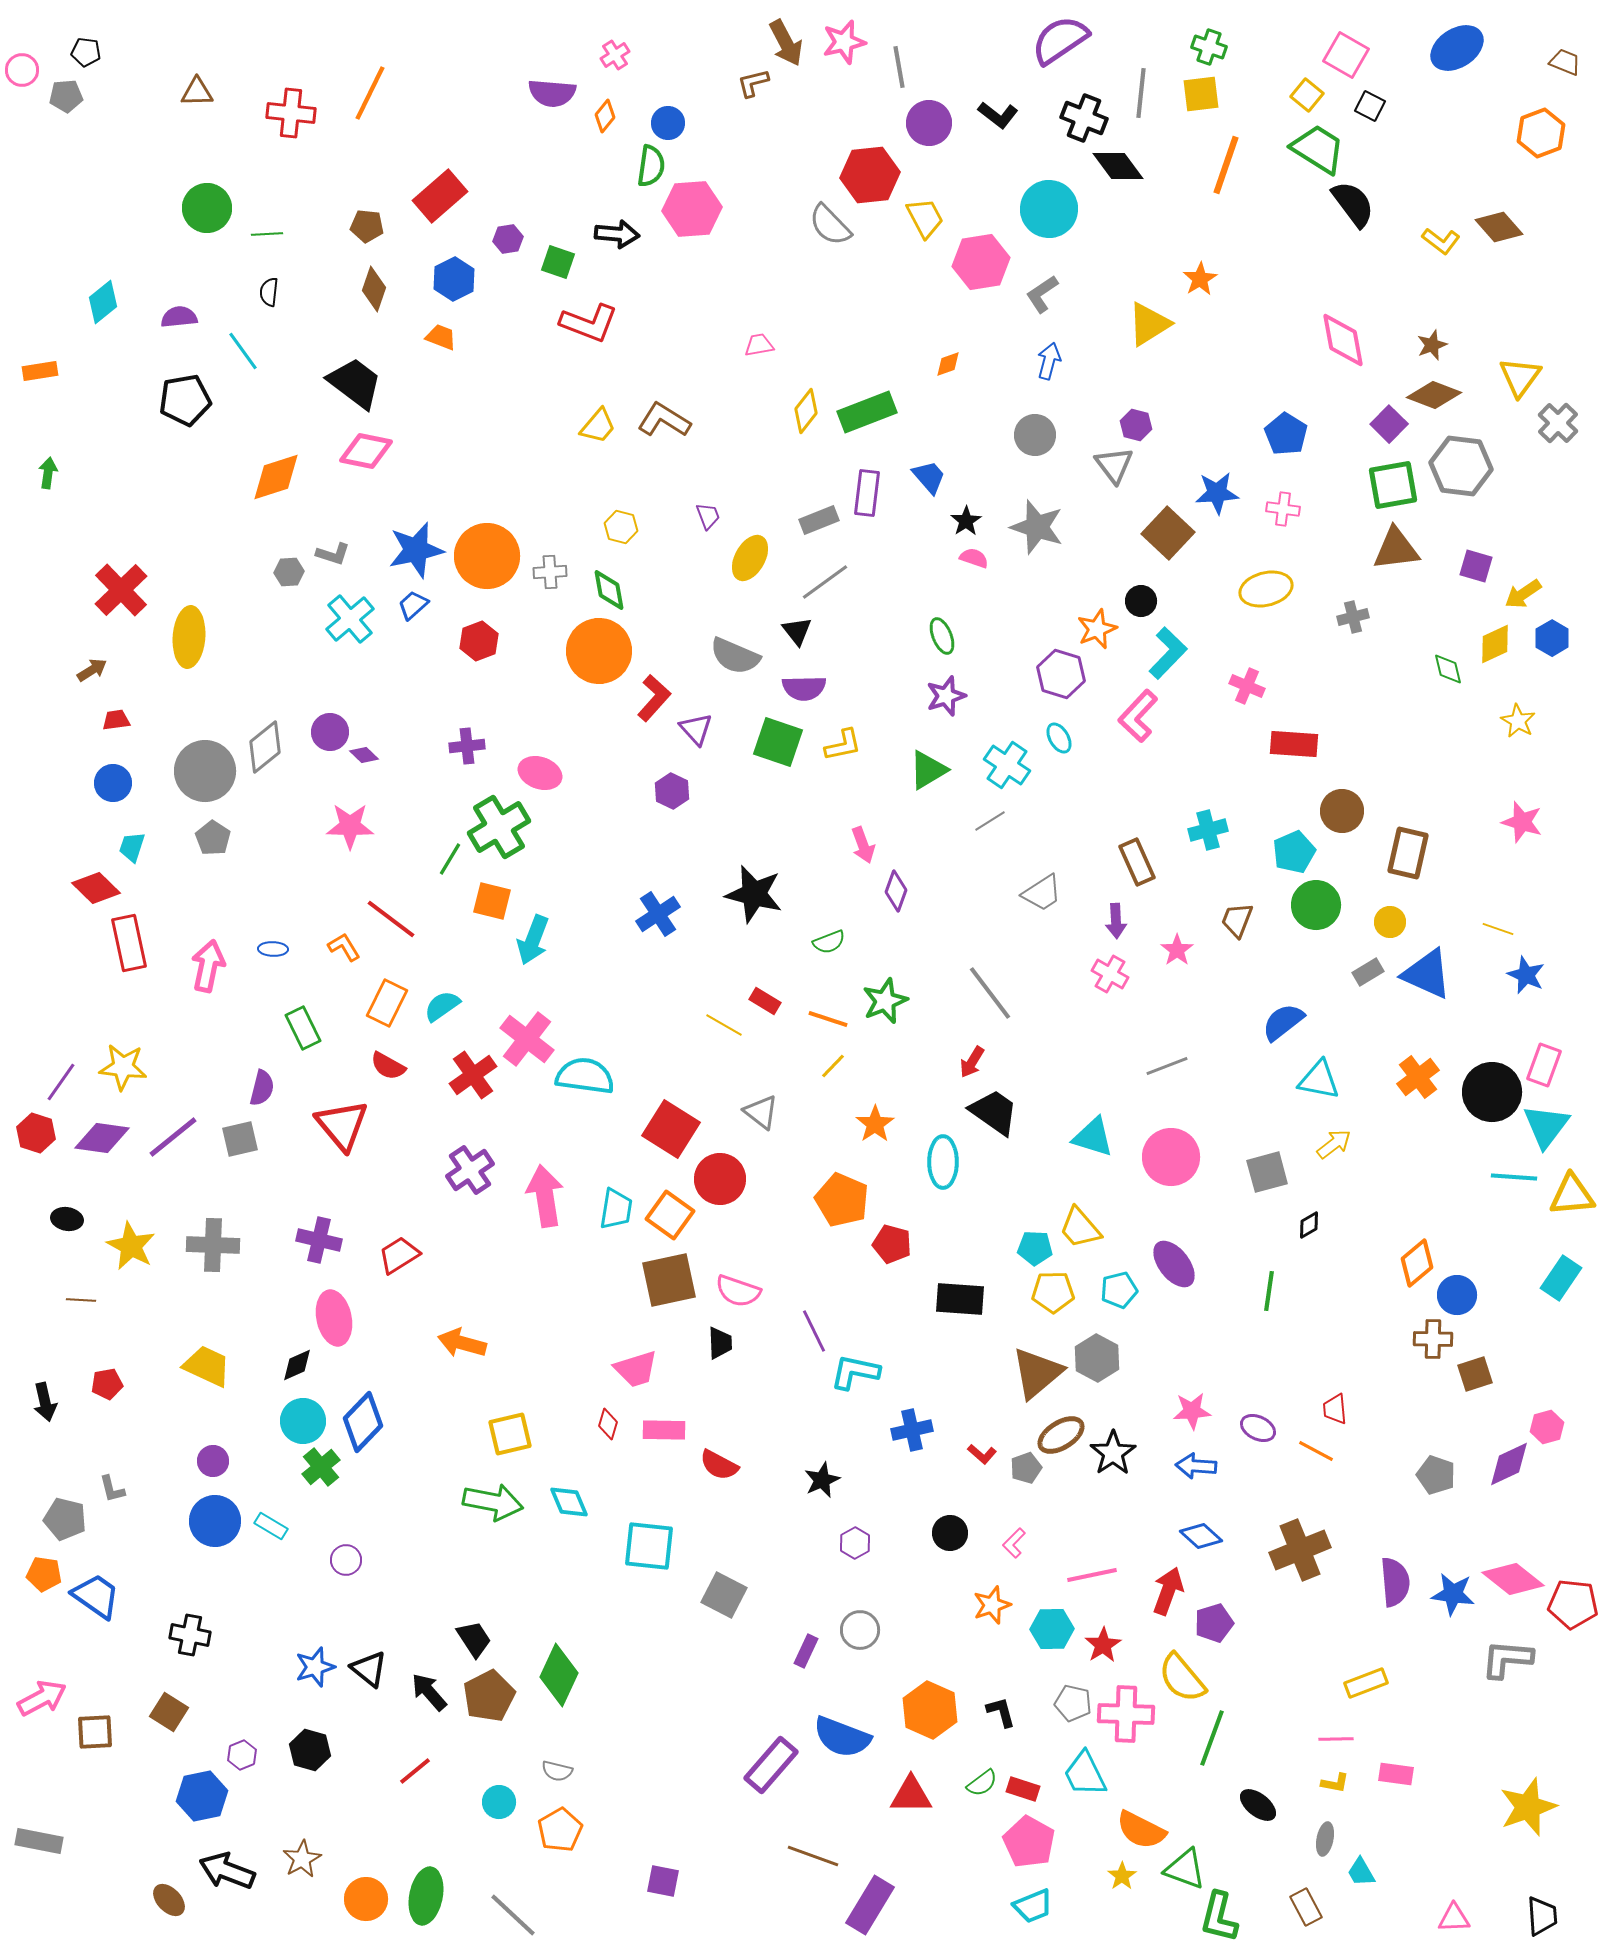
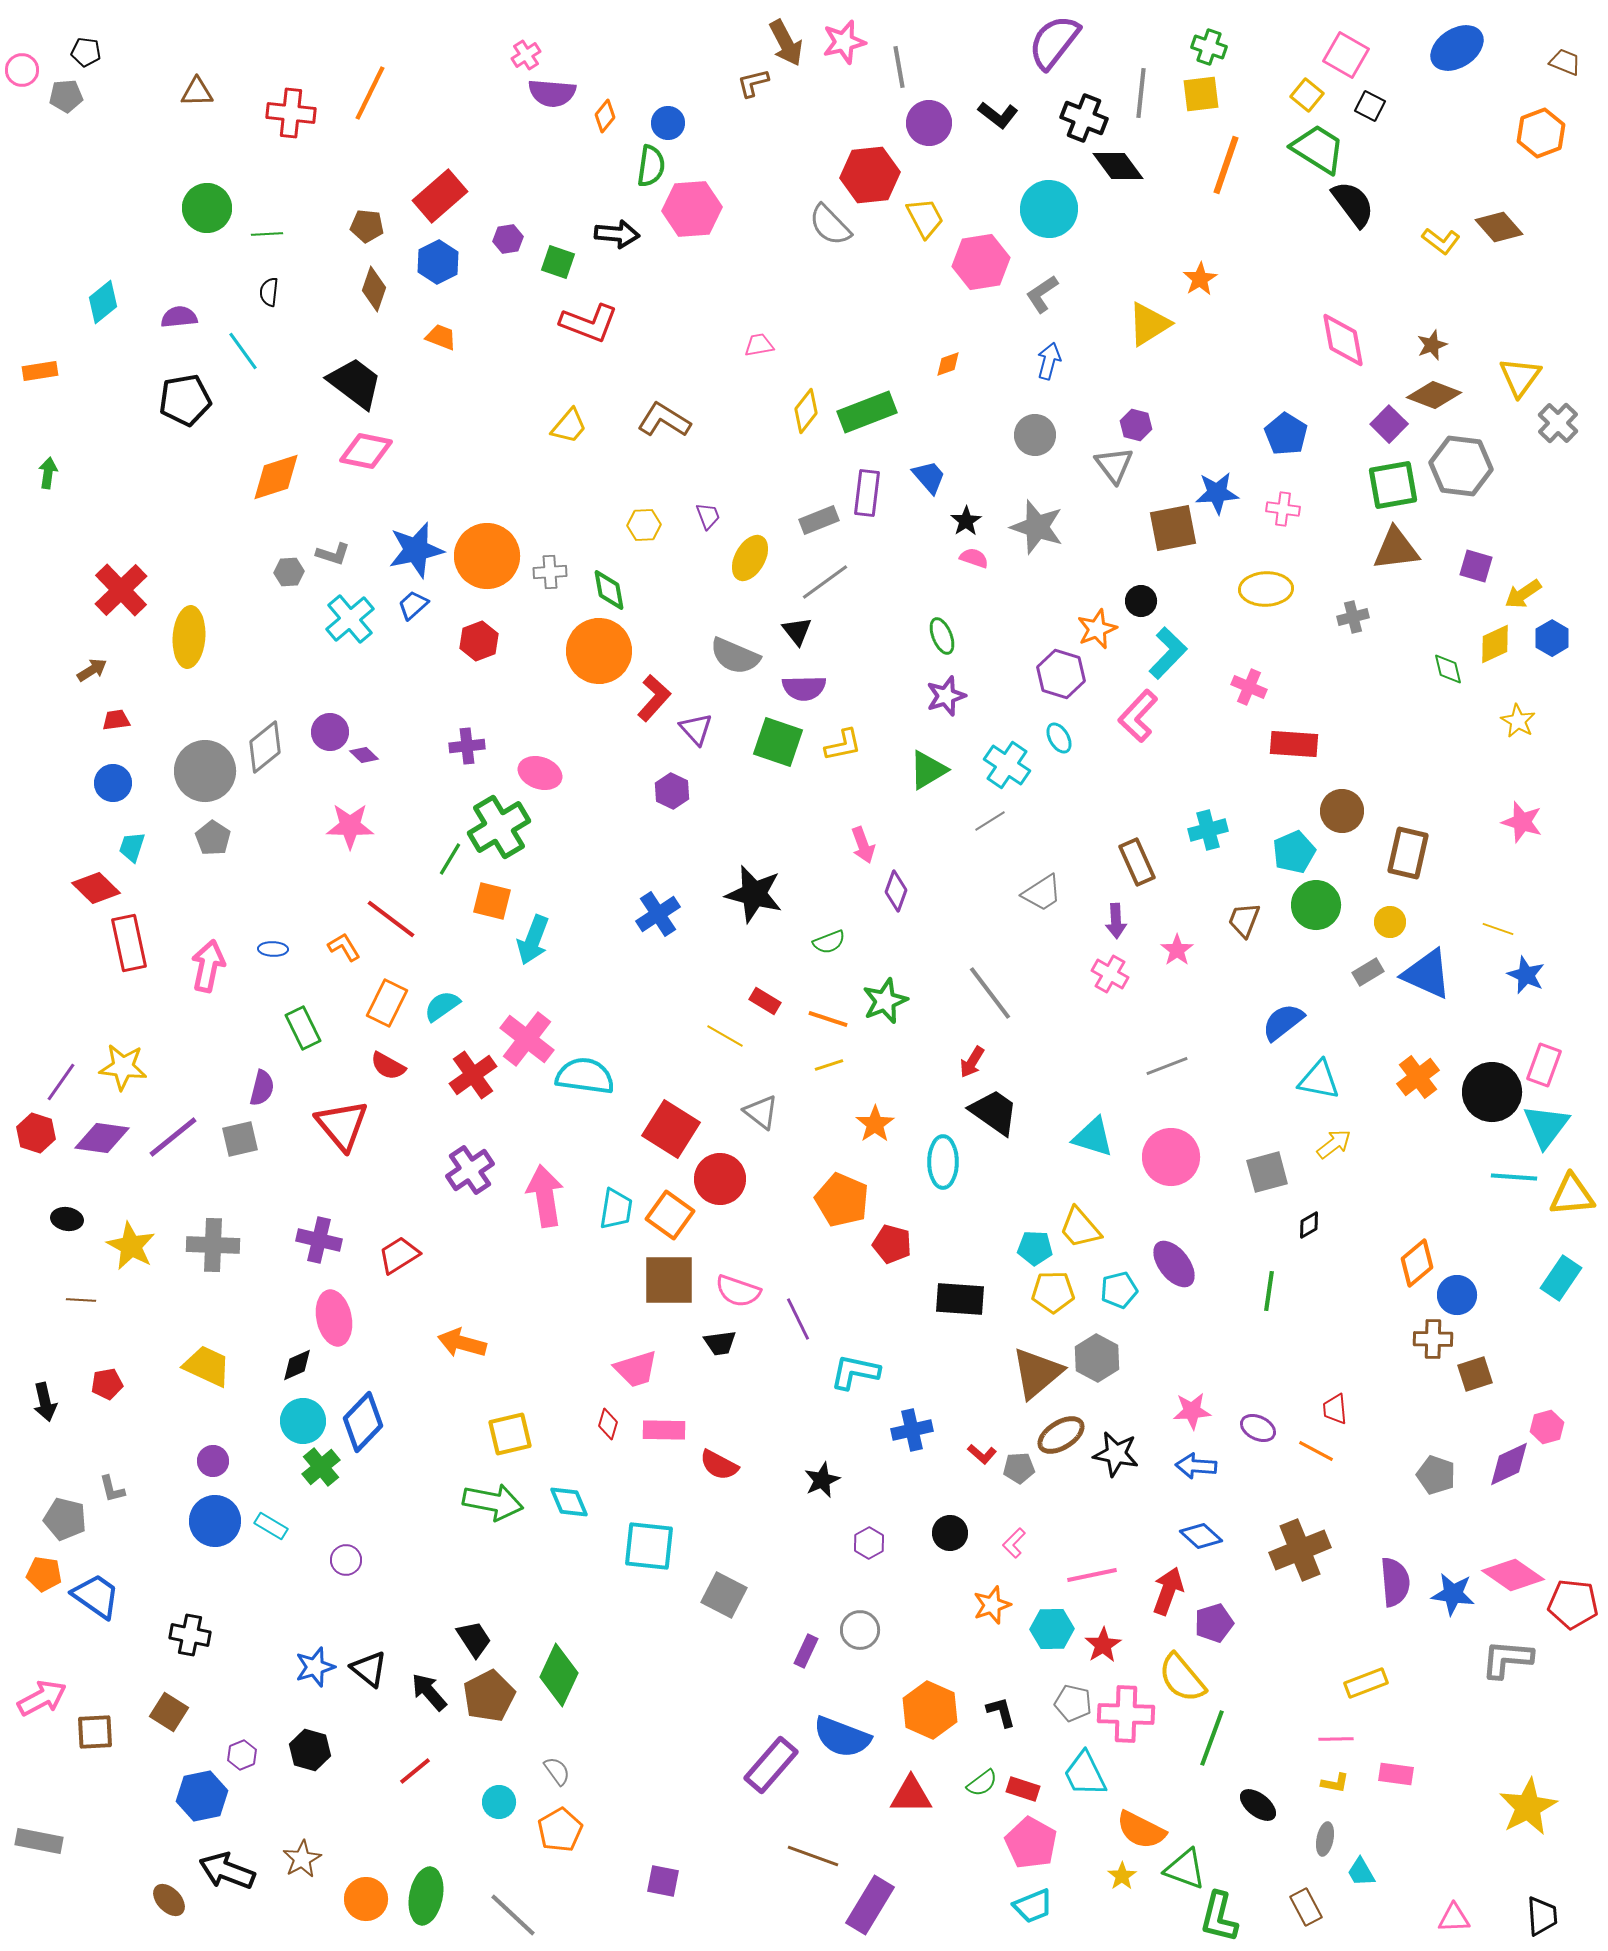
purple semicircle at (1060, 40): moved 6 px left, 2 px down; rotated 18 degrees counterclockwise
pink cross at (615, 55): moved 89 px left
blue hexagon at (454, 279): moved 16 px left, 17 px up
yellow trapezoid at (598, 426): moved 29 px left
yellow hexagon at (621, 527): moved 23 px right, 2 px up; rotated 16 degrees counterclockwise
brown square at (1168, 533): moved 5 px right, 5 px up; rotated 36 degrees clockwise
yellow ellipse at (1266, 589): rotated 12 degrees clockwise
pink cross at (1247, 686): moved 2 px right, 1 px down
brown trapezoid at (1237, 920): moved 7 px right
yellow line at (724, 1025): moved 1 px right, 11 px down
yellow line at (833, 1066): moved 4 px left, 1 px up; rotated 28 degrees clockwise
brown square at (669, 1280): rotated 12 degrees clockwise
purple line at (814, 1331): moved 16 px left, 12 px up
black trapezoid at (720, 1343): rotated 84 degrees clockwise
black star at (1113, 1453): moved 3 px right, 1 px down; rotated 27 degrees counterclockwise
gray pentagon at (1026, 1468): moved 7 px left; rotated 16 degrees clockwise
purple hexagon at (855, 1543): moved 14 px right
pink diamond at (1513, 1579): moved 4 px up; rotated 4 degrees counterclockwise
gray semicircle at (557, 1771): rotated 140 degrees counterclockwise
yellow star at (1528, 1807): rotated 8 degrees counterclockwise
pink pentagon at (1029, 1842): moved 2 px right, 1 px down
